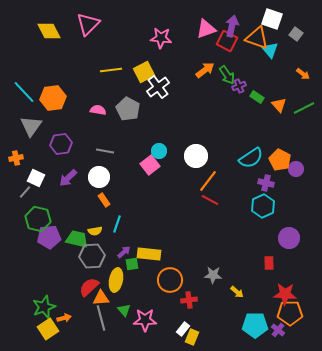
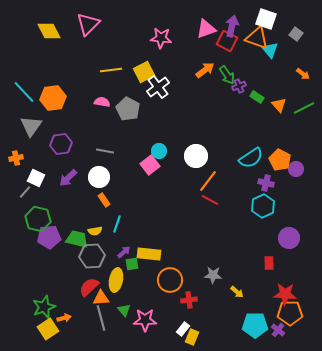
white square at (272, 19): moved 6 px left
pink semicircle at (98, 110): moved 4 px right, 8 px up
